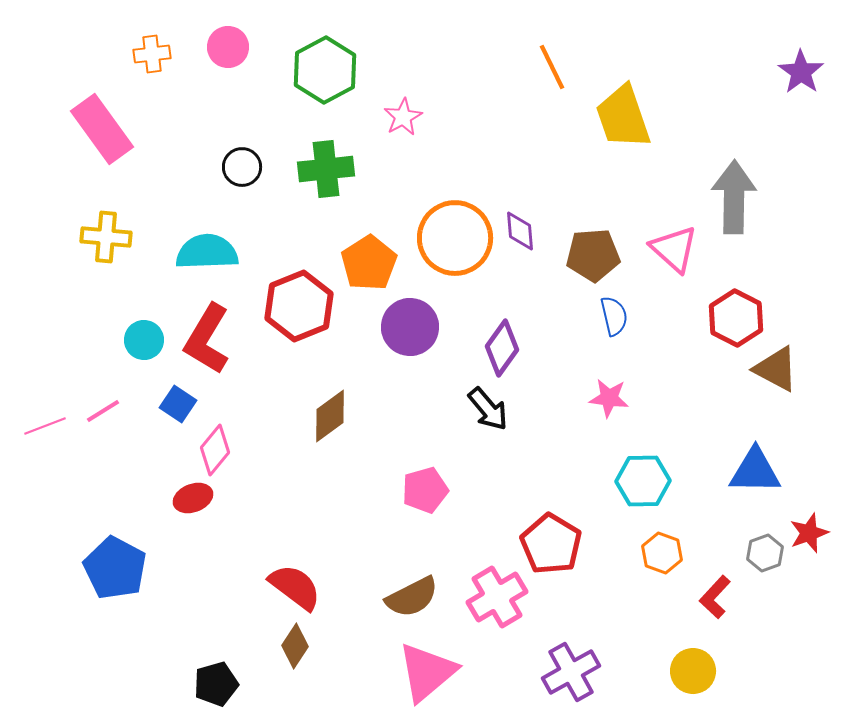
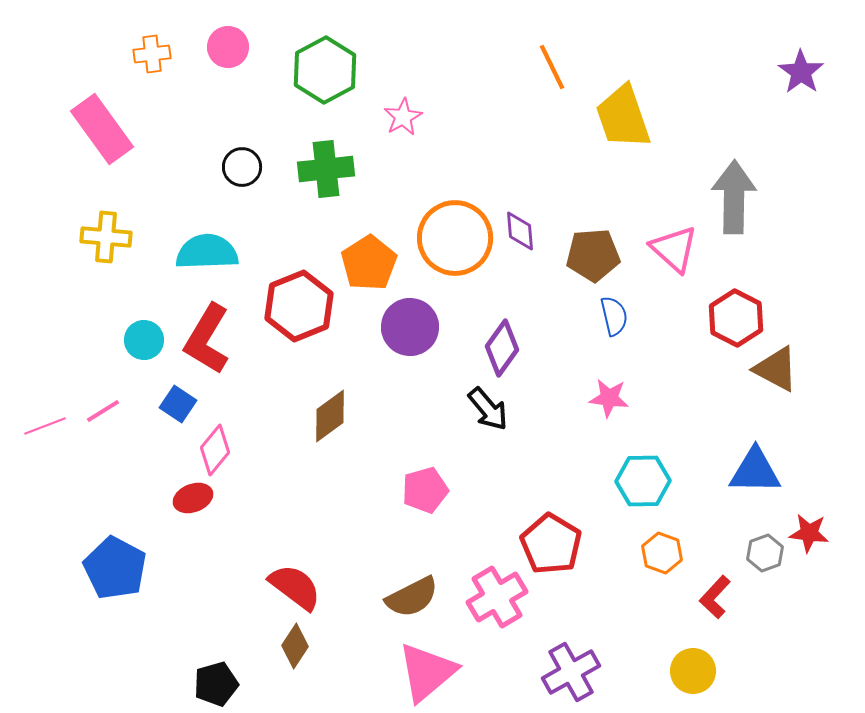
red star at (809, 533): rotated 27 degrees clockwise
